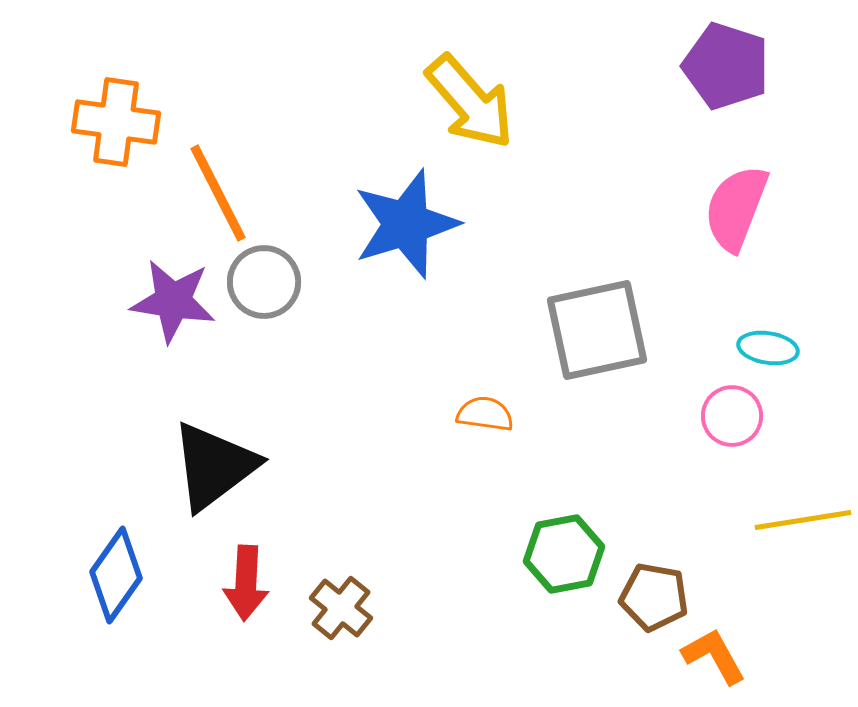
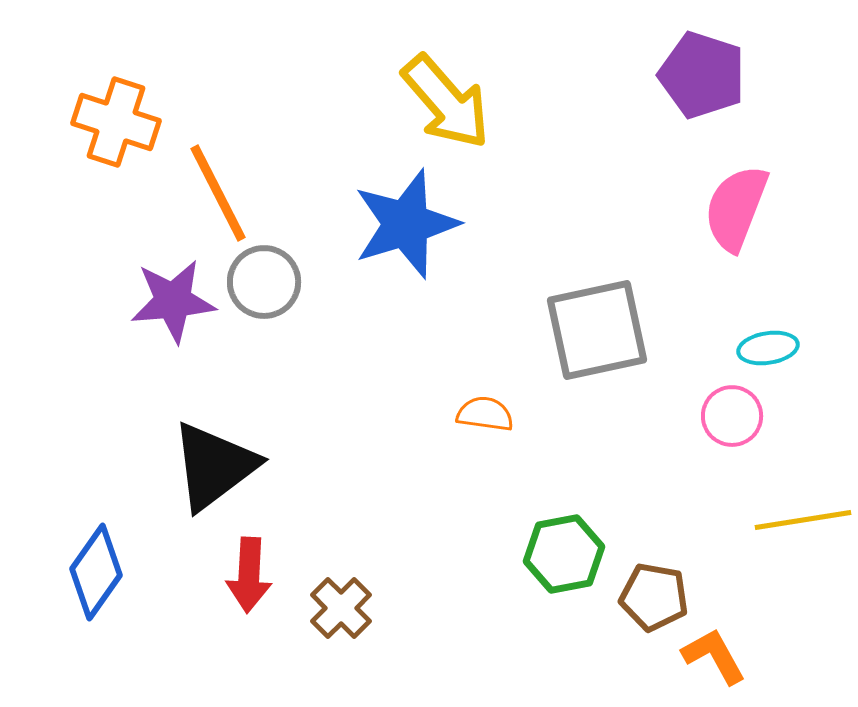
purple pentagon: moved 24 px left, 9 px down
yellow arrow: moved 24 px left
orange cross: rotated 10 degrees clockwise
purple star: rotated 14 degrees counterclockwise
cyan ellipse: rotated 18 degrees counterclockwise
blue diamond: moved 20 px left, 3 px up
red arrow: moved 3 px right, 8 px up
brown cross: rotated 6 degrees clockwise
